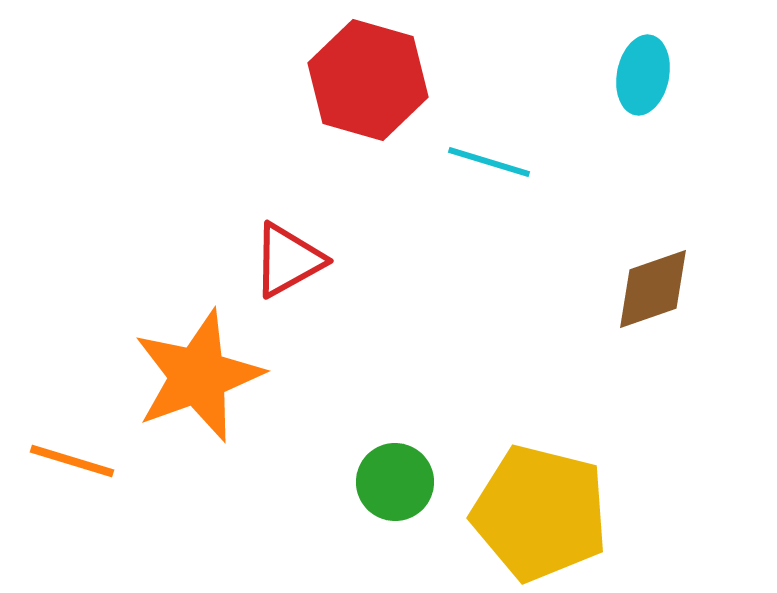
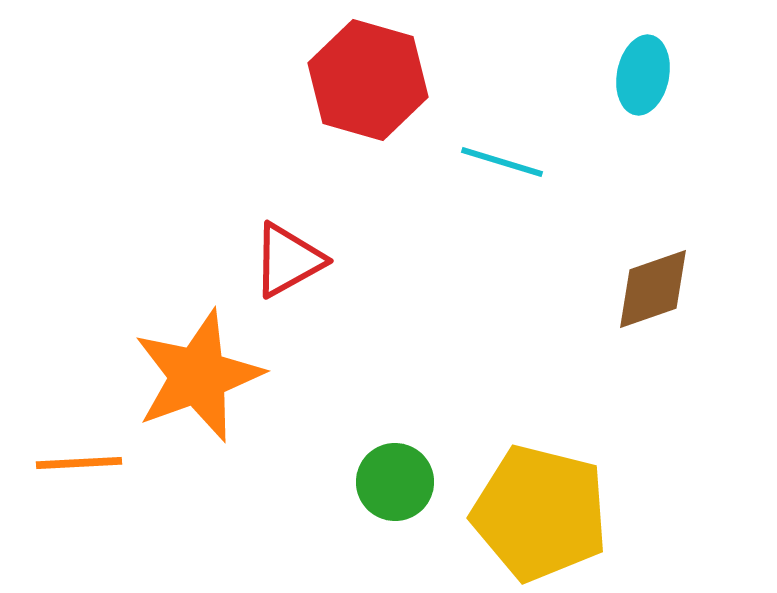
cyan line: moved 13 px right
orange line: moved 7 px right, 2 px down; rotated 20 degrees counterclockwise
